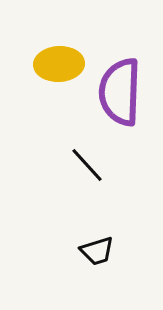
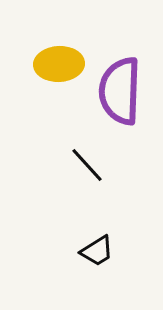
purple semicircle: moved 1 px up
black trapezoid: rotated 15 degrees counterclockwise
